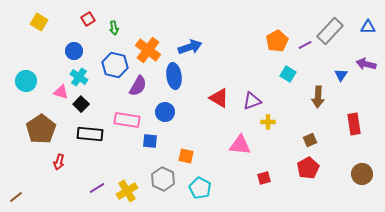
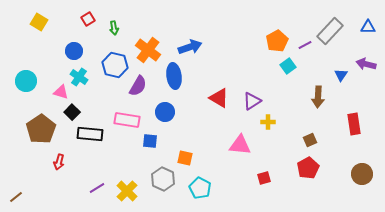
cyan square at (288, 74): moved 8 px up; rotated 21 degrees clockwise
purple triangle at (252, 101): rotated 12 degrees counterclockwise
black square at (81, 104): moved 9 px left, 8 px down
orange square at (186, 156): moved 1 px left, 2 px down
yellow cross at (127, 191): rotated 15 degrees counterclockwise
